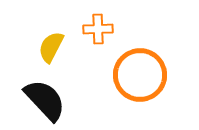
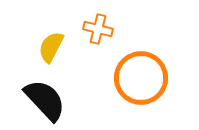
orange cross: rotated 16 degrees clockwise
orange circle: moved 1 px right, 3 px down
